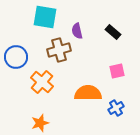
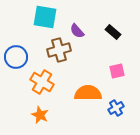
purple semicircle: rotated 28 degrees counterclockwise
orange cross: rotated 10 degrees counterclockwise
orange star: moved 8 px up; rotated 30 degrees counterclockwise
